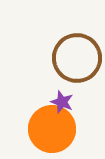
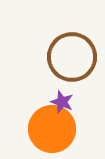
brown circle: moved 5 px left, 1 px up
